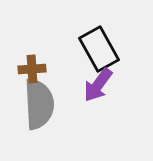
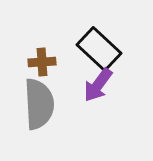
black rectangle: rotated 18 degrees counterclockwise
brown cross: moved 10 px right, 7 px up
